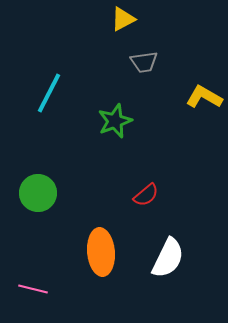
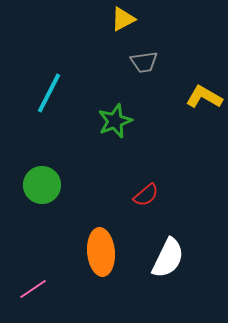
green circle: moved 4 px right, 8 px up
pink line: rotated 48 degrees counterclockwise
